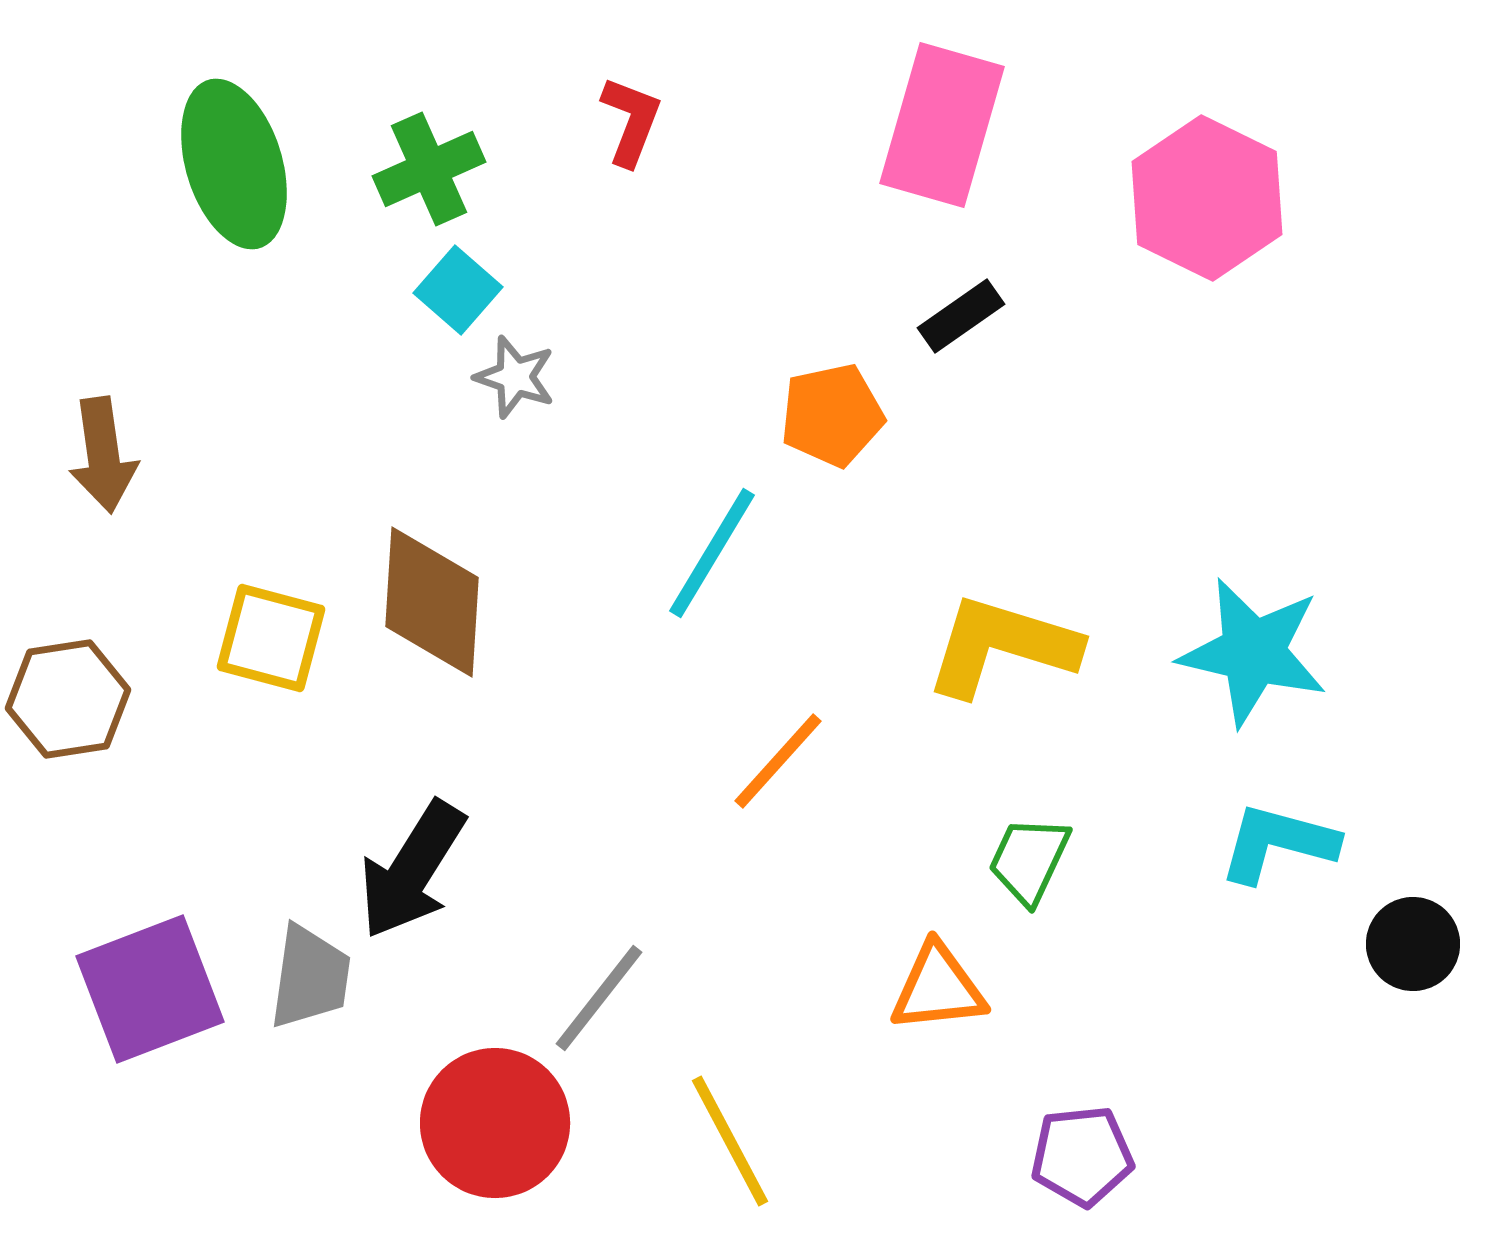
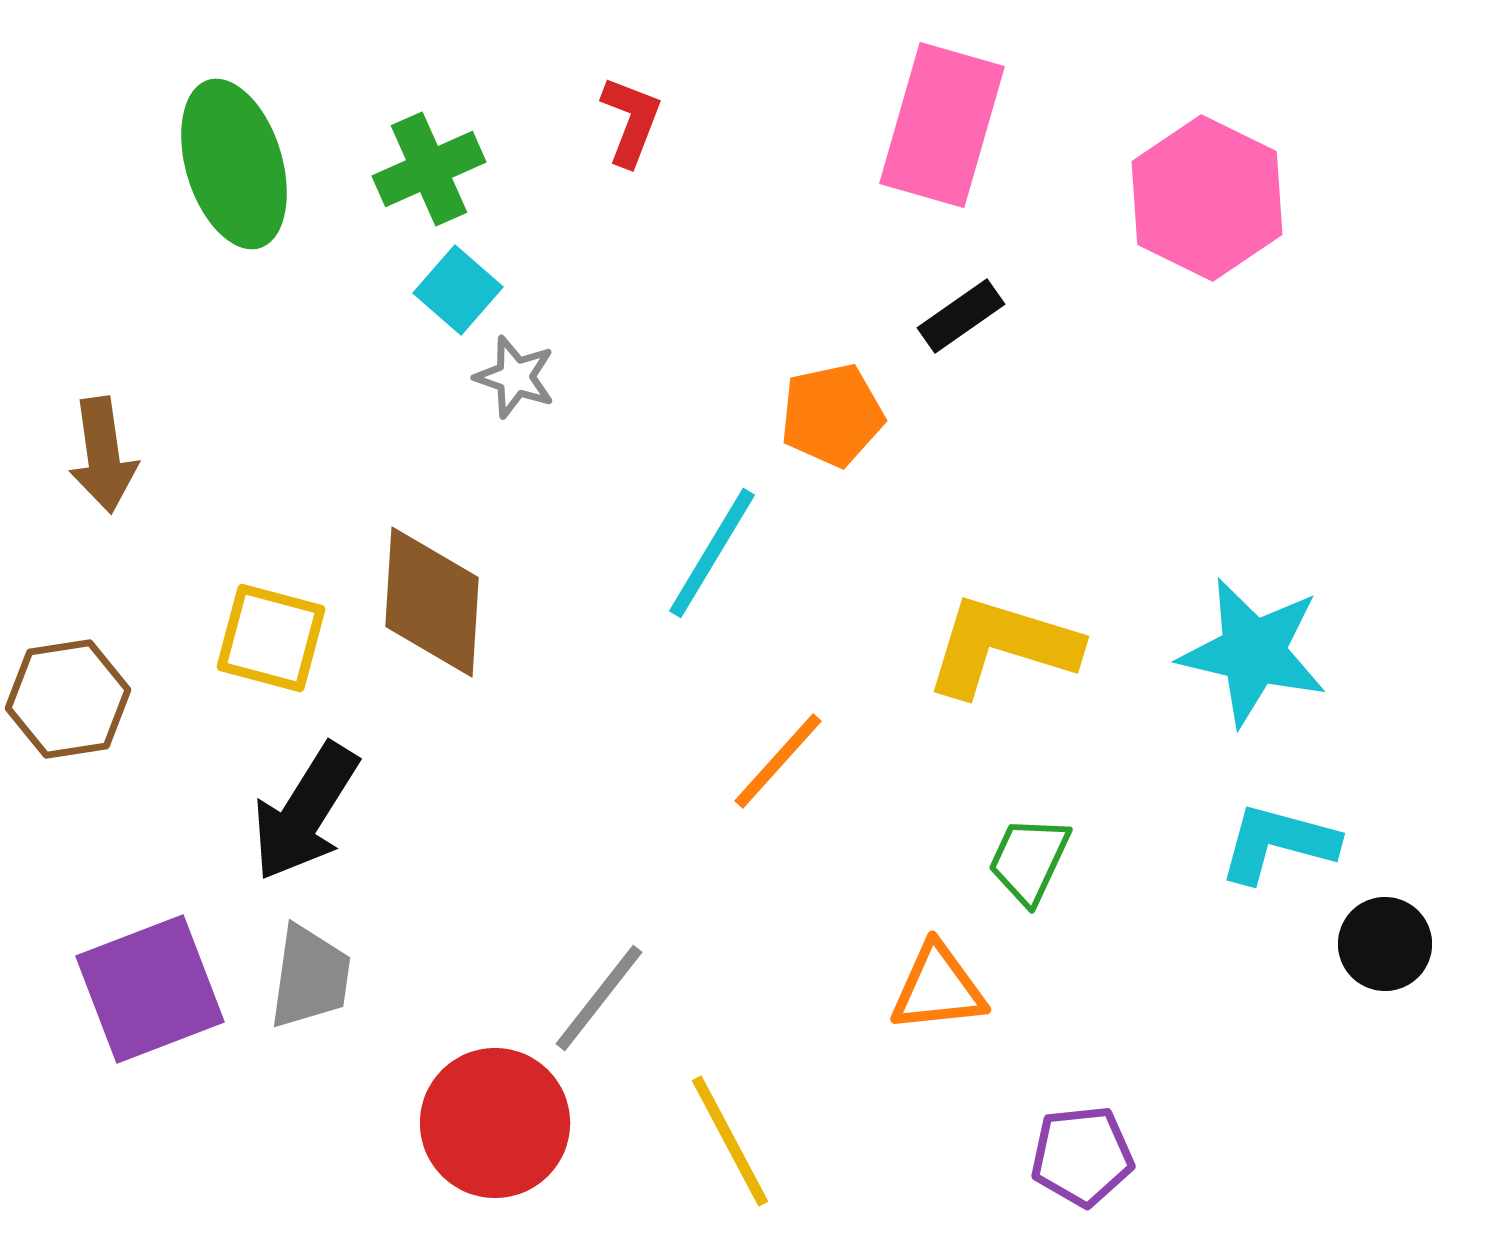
black arrow: moved 107 px left, 58 px up
black circle: moved 28 px left
